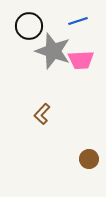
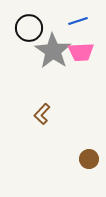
black circle: moved 2 px down
gray star: rotated 15 degrees clockwise
pink trapezoid: moved 8 px up
